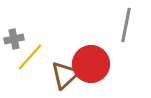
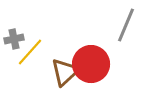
gray line: rotated 12 degrees clockwise
yellow line: moved 5 px up
brown triangle: moved 3 px up
